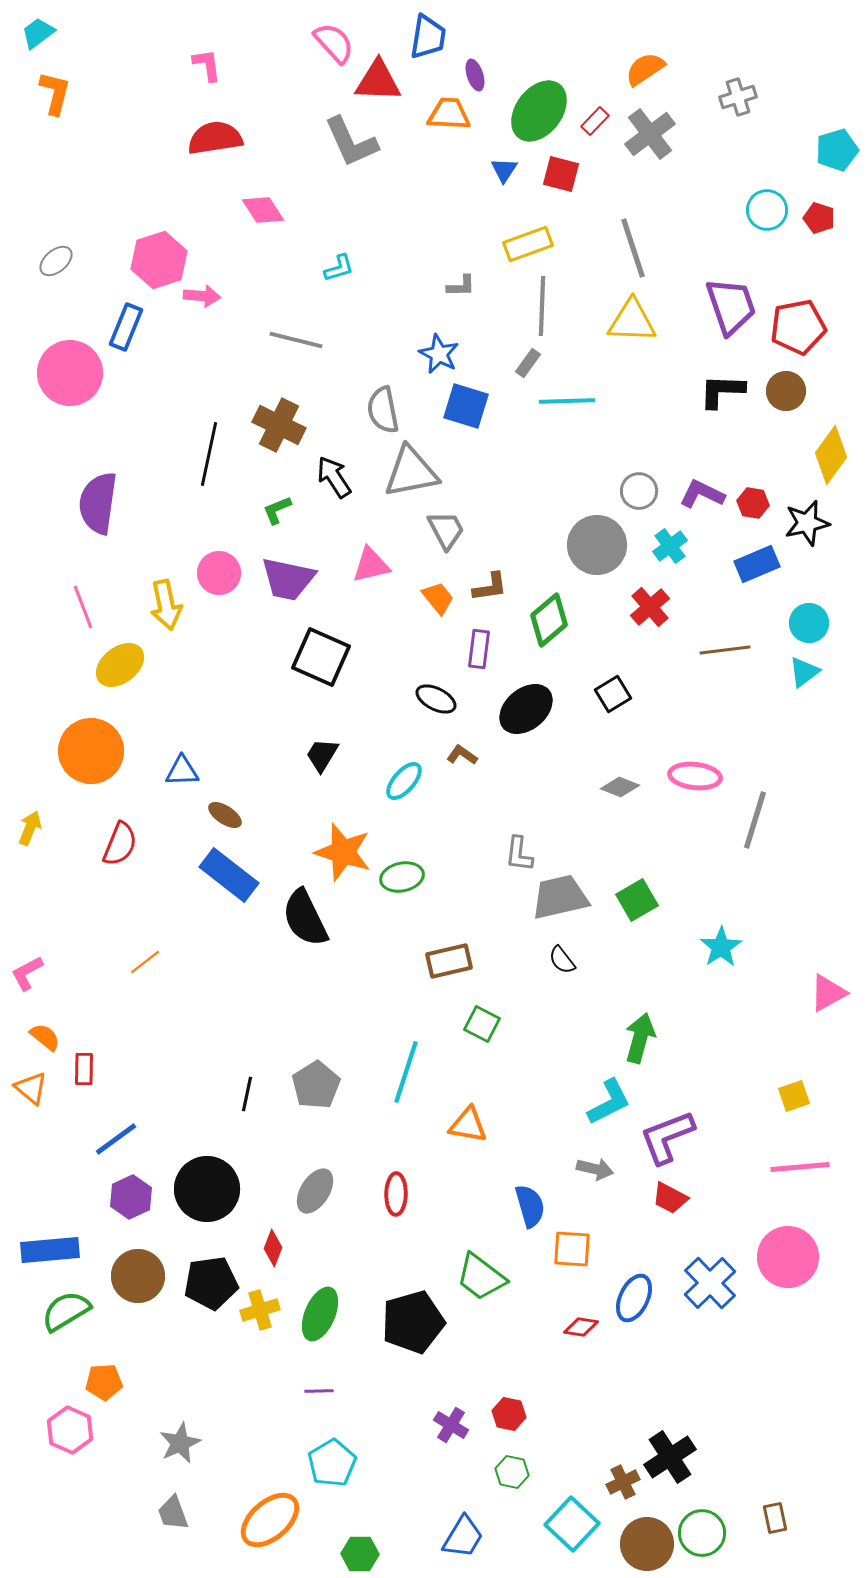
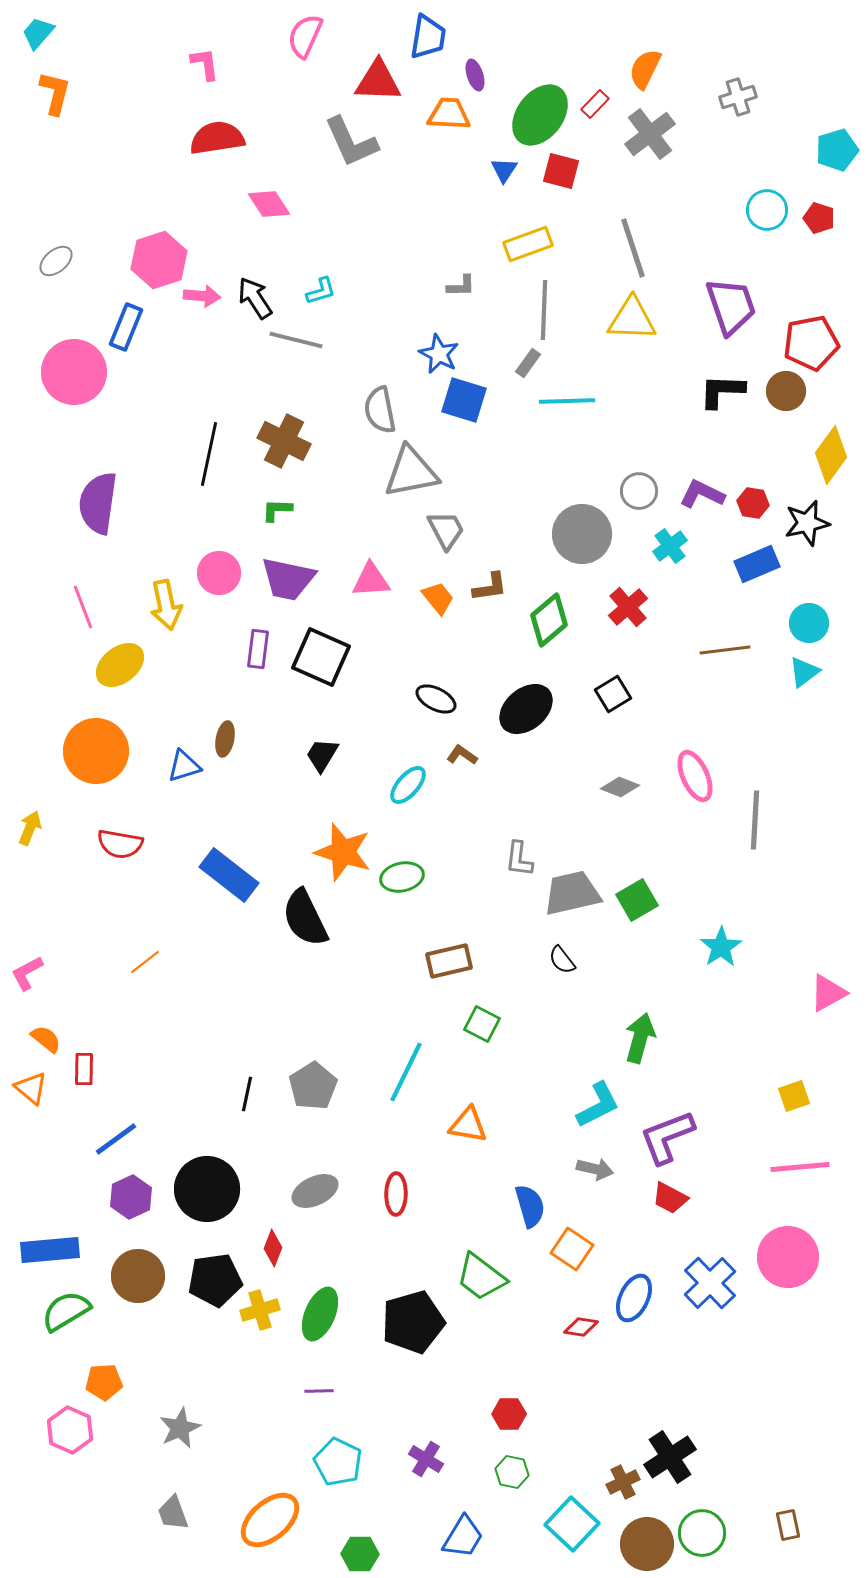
cyan trapezoid at (38, 33): rotated 12 degrees counterclockwise
pink semicircle at (334, 43): moved 29 px left, 7 px up; rotated 114 degrees counterclockwise
pink L-shape at (207, 65): moved 2 px left, 1 px up
orange semicircle at (645, 69): rotated 30 degrees counterclockwise
green ellipse at (539, 111): moved 1 px right, 4 px down
red rectangle at (595, 121): moved 17 px up
red semicircle at (215, 138): moved 2 px right
red square at (561, 174): moved 3 px up
pink diamond at (263, 210): moved 6 px right, 6 px up
cyan L-shape at (339, 268): moved 18 px left, 23 px down
gray line at (542, 306): moved 2 px right, 4 px down
yellow triangle at (632, 321): moved 2 px up
red pentagon at (798, 327): moved 13 px right, 16 px down
pink circle at (70, 373): moved 4 px right, 1 px up
blue square at (466, 406): moved 2 px left, 6 px up
gray semicircle at (383, 410): moved 3 px left
brown cross at (279, 425): moved 5 px right, 16 px down
black arrow at (334, 477): moved 79 px left, 179 px up
green L-shape at (277, 510): rotated 24 degrees clockwise
gray circle at (597, 545): moved 15 px left, 11 px up
pink triangle at (371, 565): moved 15 px down; rotated 9 degrees clockwise
red cross at (650, 607): moved 22 px left
purple rectangle at (479, 649): moved 221 px left
orange circle at (91, 751): moved 5 px right
blue triangle at (182, 771): moved 2 px right, 5 px up; rotated 15 degrees counterclockwise
pink ellipse at (695, 776): rotated 60 degrees clockwise
cyan ellipse at (404, 781): moved 4 px right, 4 px down
brown ellipse at (225, 815): moved 76 px up; rotated 68 degrees clockwise
gray line at (755, 820): rotated 14 degrees counterclockwise
red semicircle at (120, 844): rotated 78 degrees clockwise
gray L-shape at (519, 854): moved 5 px down
gray trapezoid at (560, 897): moved 12 px right, 4 px up
orange semicircle at (45, 1037): moved 1 px right, 2 px down
cyan line at (406, 1072): rotated 8 degrees clockwise
gray pentagon at (316, 1085): moved 3 px left, 1 px down
cyan L-shape at (609, 1102): moved 11 px left, 3 px down
gray ellipse at (315, 1191): rotated 33 degrees clockwise
orange square at (572, 1249): rotated 30 degrees clockwise
black pentagon at (211, 1283): moved 4 px right, 3 px up
red hexagon at (509, 1414): rotated 12 degrees counterclockwise
purple cross at (451, 1425): moved 25 px left, 34 px down
gray star at (180, 1443): moved 15 px up
cyan pentagon at (332, 1463): moved 6 px right, 1 px up; rotated 15 degrees counterclockwise
brown rectangle at (775, 1518): moved 13 px right, 7 px down
